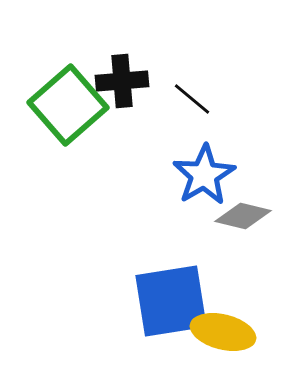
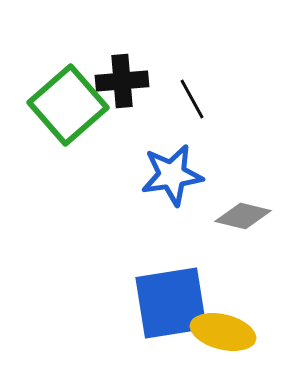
black line: rotated 21 degrees clockwise
blue star: moved 32 px left; rotated 22 degrees clockwise
blue square: moved 2 px down
